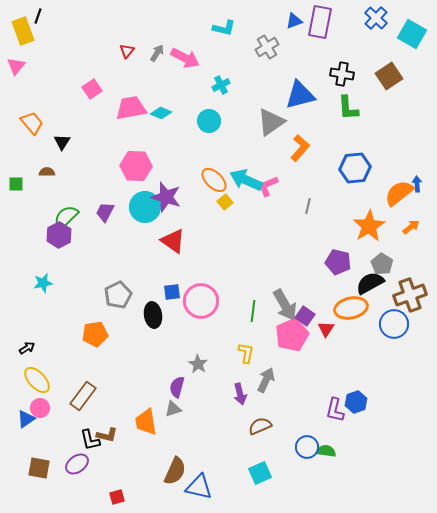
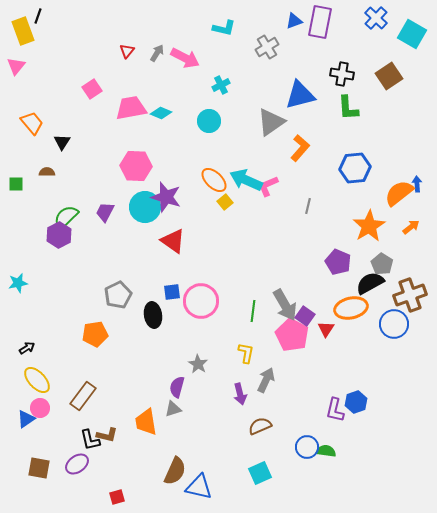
purple pentagon at (338, 262): rotated 10 degrees clockwise
cyan star at (43, 283): moved 25 px left
pink pentagon at (292, 335): rotated 20 degrees counterclockwise
